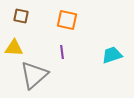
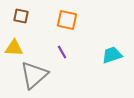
purple line: rotated 24 degrees counterclockwise
